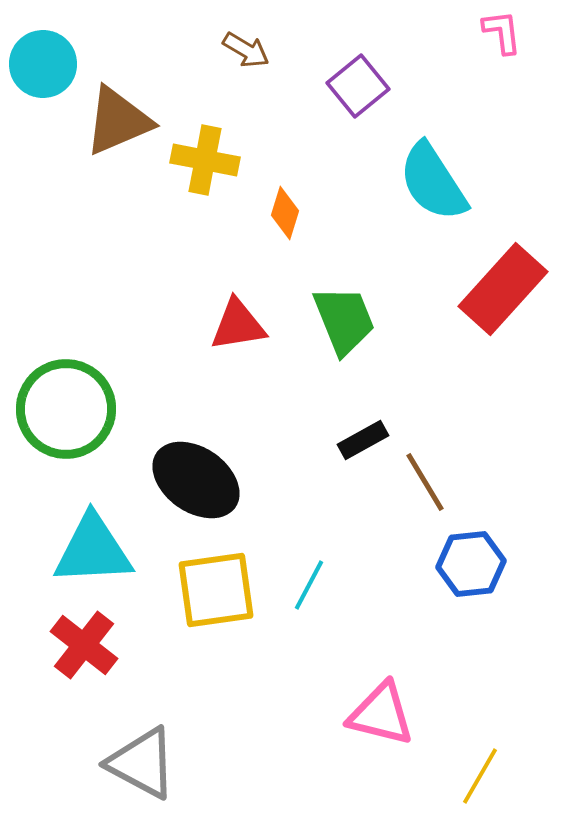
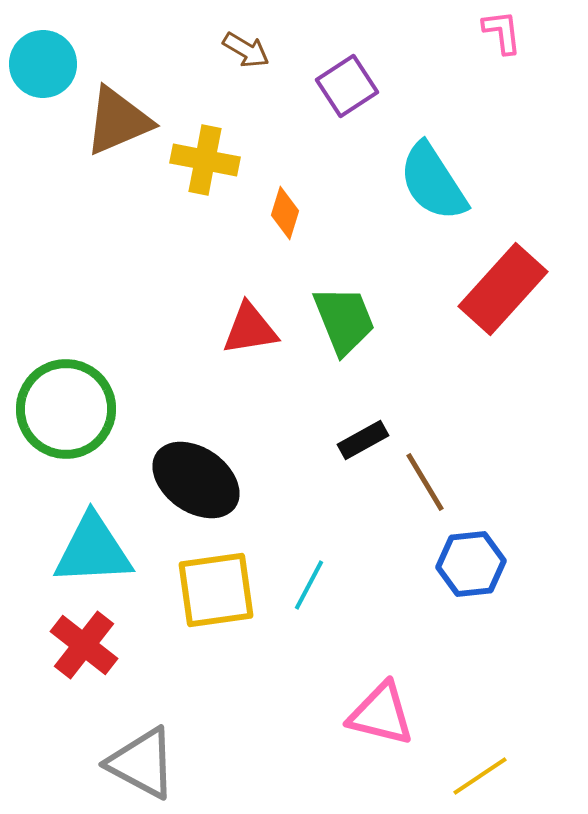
purple square: moved 11 px left; rotated 6 degrees clockwise
red triangle: moved 12 px right, 4 px down
yellow line: rotated 26 degrees clockwise
